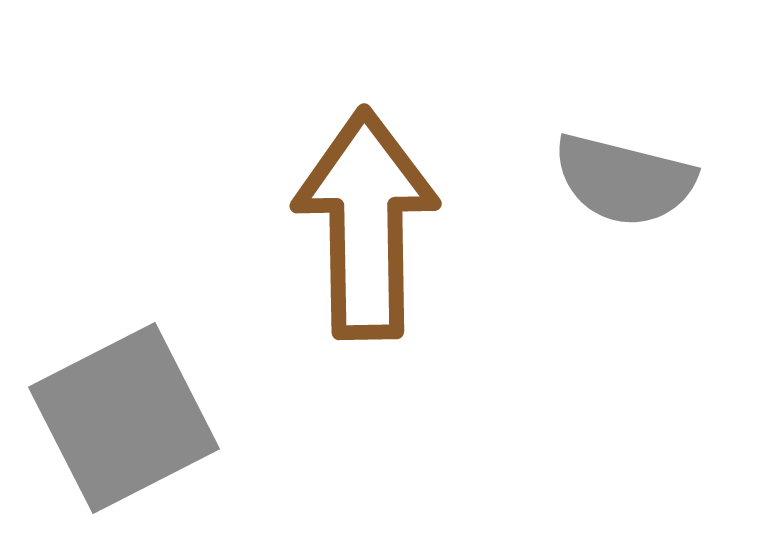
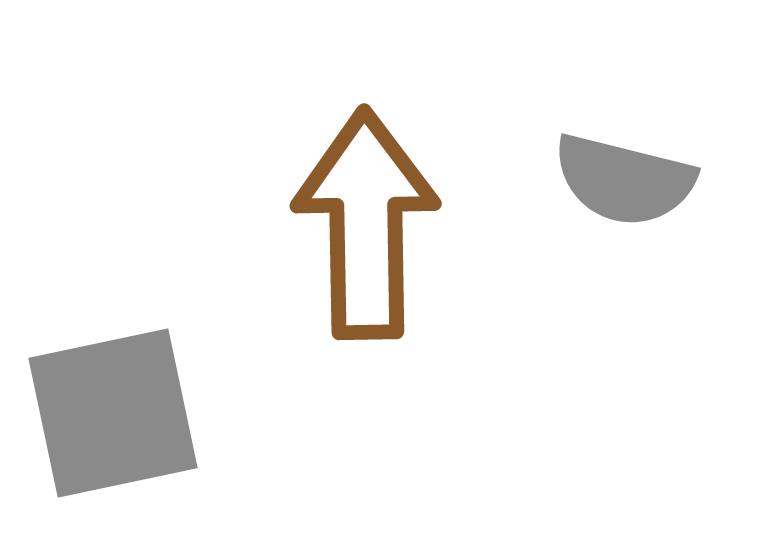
gray square: moved 11 px left, 5 px up; rotated 15 degrees clockwise
